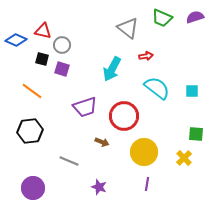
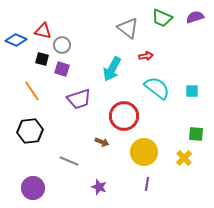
orange line: rotated 20 degrees clockwise
purple trapezoid: moved 6 px left, 8 px up
